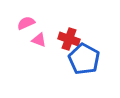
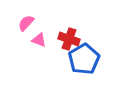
pink semicircle: rotated 24 degrees counterclockwise
blue pentagon: rotated 12 degrees clockwise
